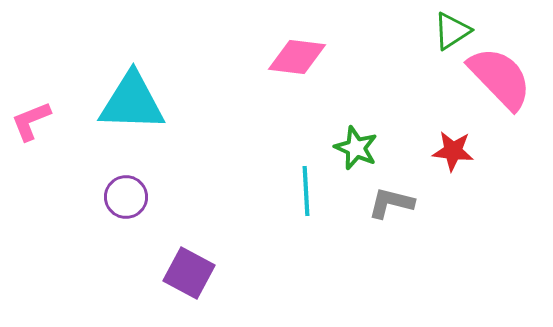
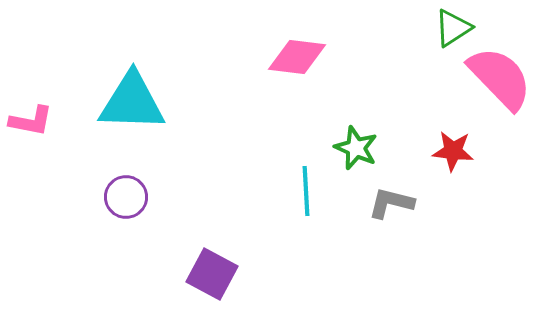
green triangle: moved 1 px right, 3 px up
pink L-shape: rotated 147 degrees counterclockwise
purple square: moved 23 px right, 1 px down
